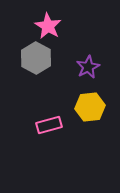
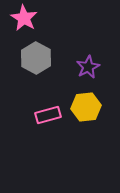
pink star: moved 24 px left, 8 px up
yellow hexagon: moved 4 px left
pink rectangle: moved 1 px left, 10 px up
